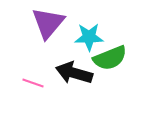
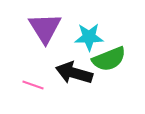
purple triangle: moved 3 px left, 5 px down; rotated 12 degrees counterclockwise
green semicircle: moved 1 px left, 1 px down
pink line: moved 2 px down
